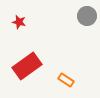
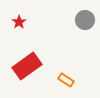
gray circle: moved 2 px left, 4 px down
red star: rotated 24 degrees clockwise
